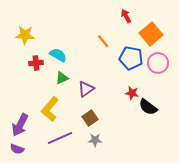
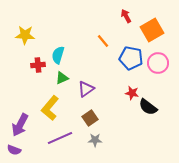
orange square: moved 1 px right, 4 px up; rotated 10 degrees clockwise
cyan semicircle: rotated 102 degrees counterclockwise
red cross: moved 2 px right, 2 px down
yellow L-shape: moved 1 px up
purple semicircle: moved 3 px left, 1 px down
